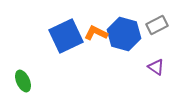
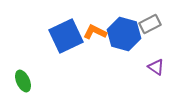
gray rectangle: moved 7 px left, 1 px up
orange L-shape: moved 1 px left, 1 px up
